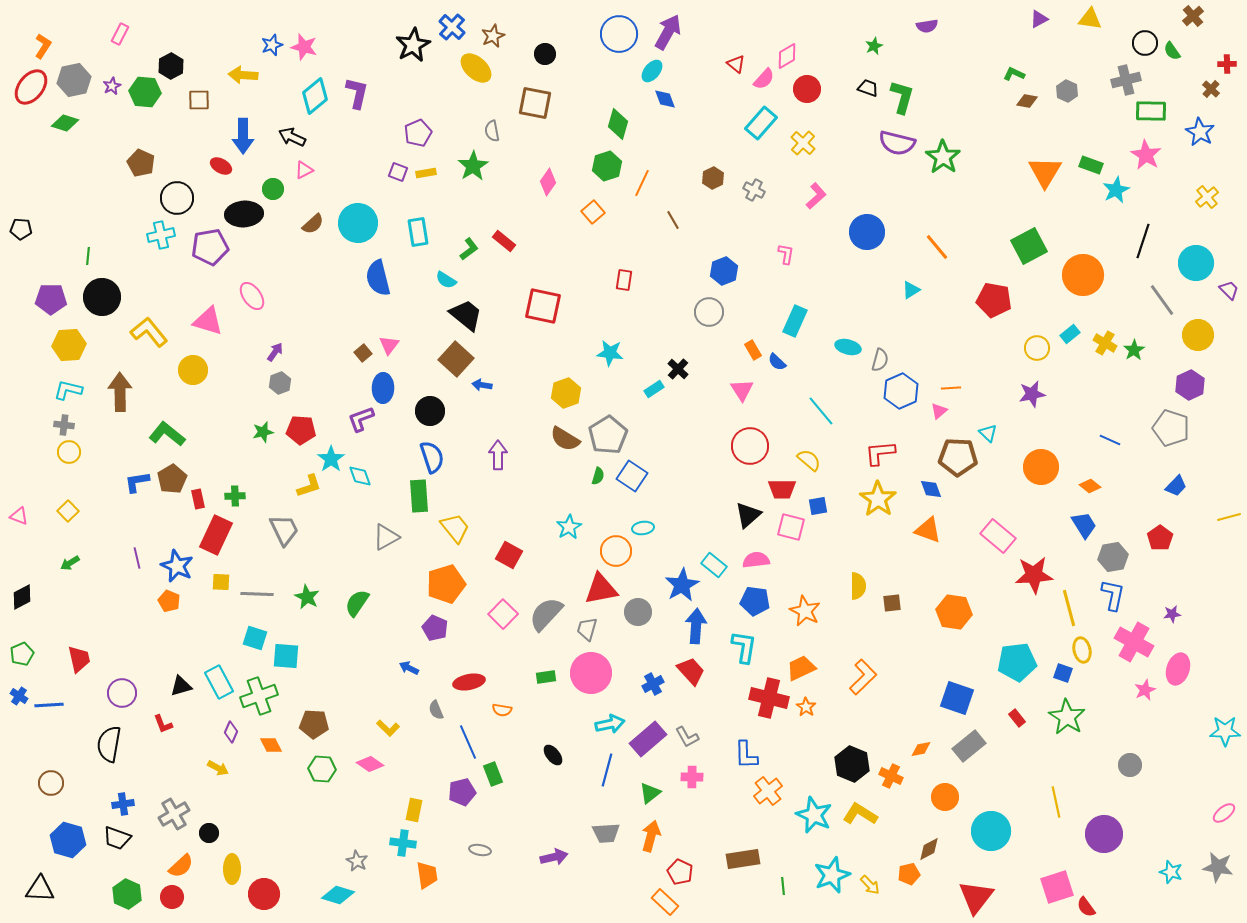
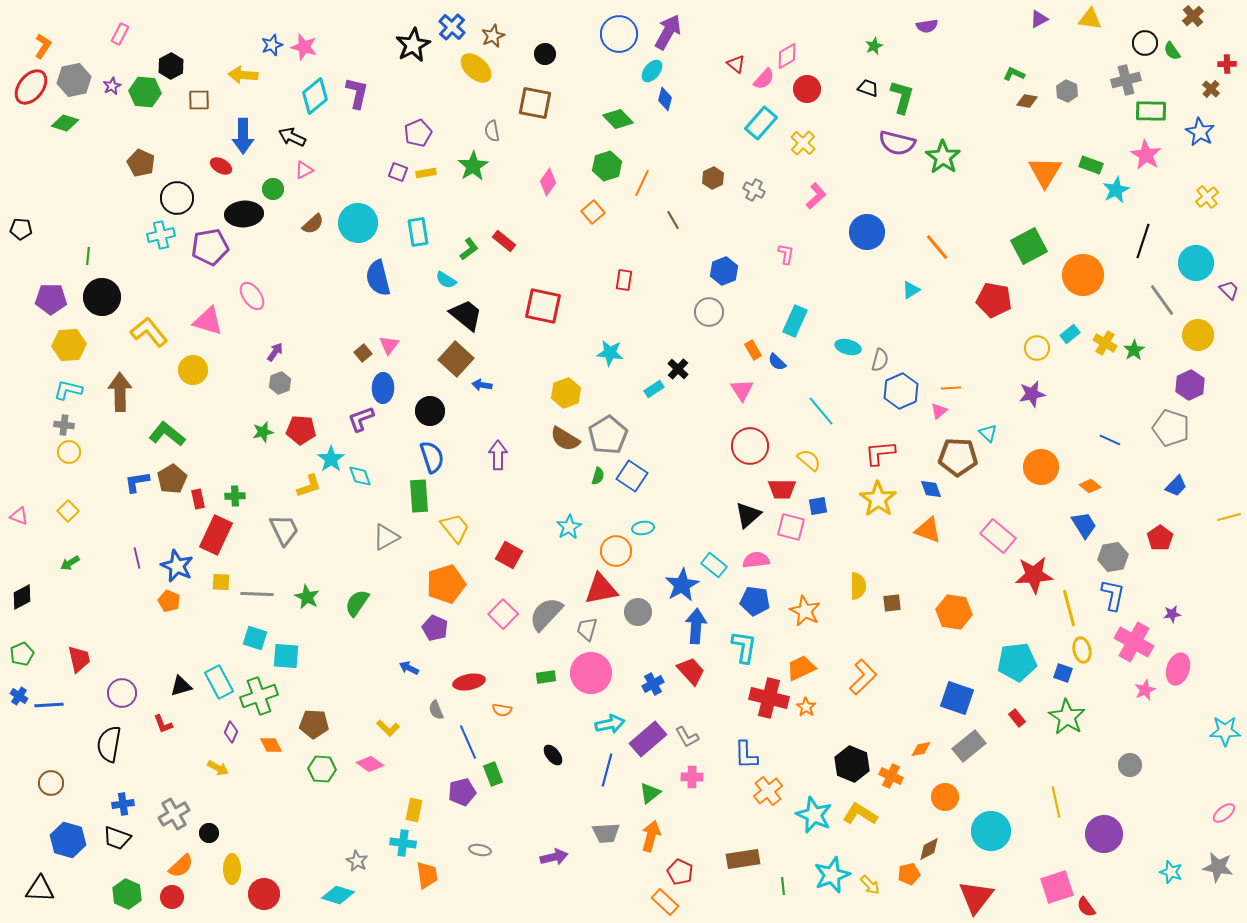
blue diamond at (665, 99): rotated 35 degrees clockwise
green diamond at (618, 124): moved 5 px up; rotated 60 degrees counterclockwise
